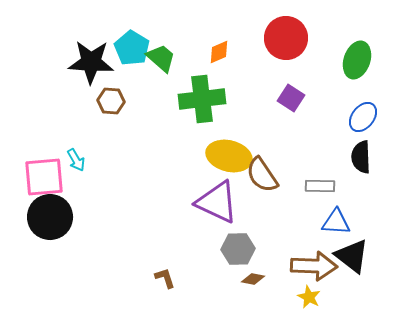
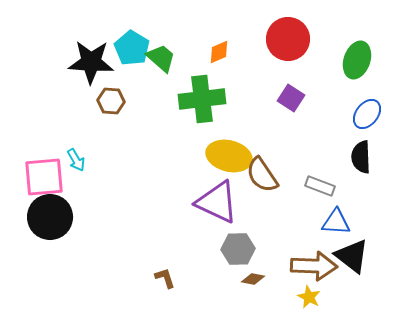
red circle: moved 2 px right, 1 px down
blue ellipse: moved 4 px right, 3 px up
gray rectangle: rotated 20 degrees clockwise
